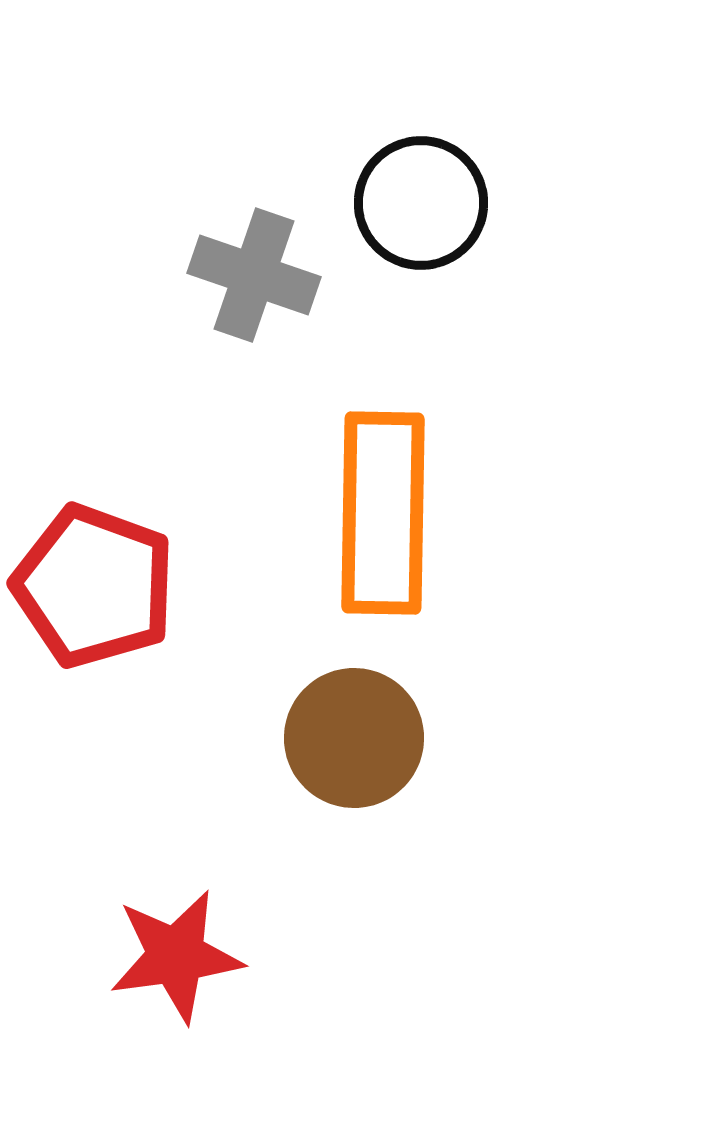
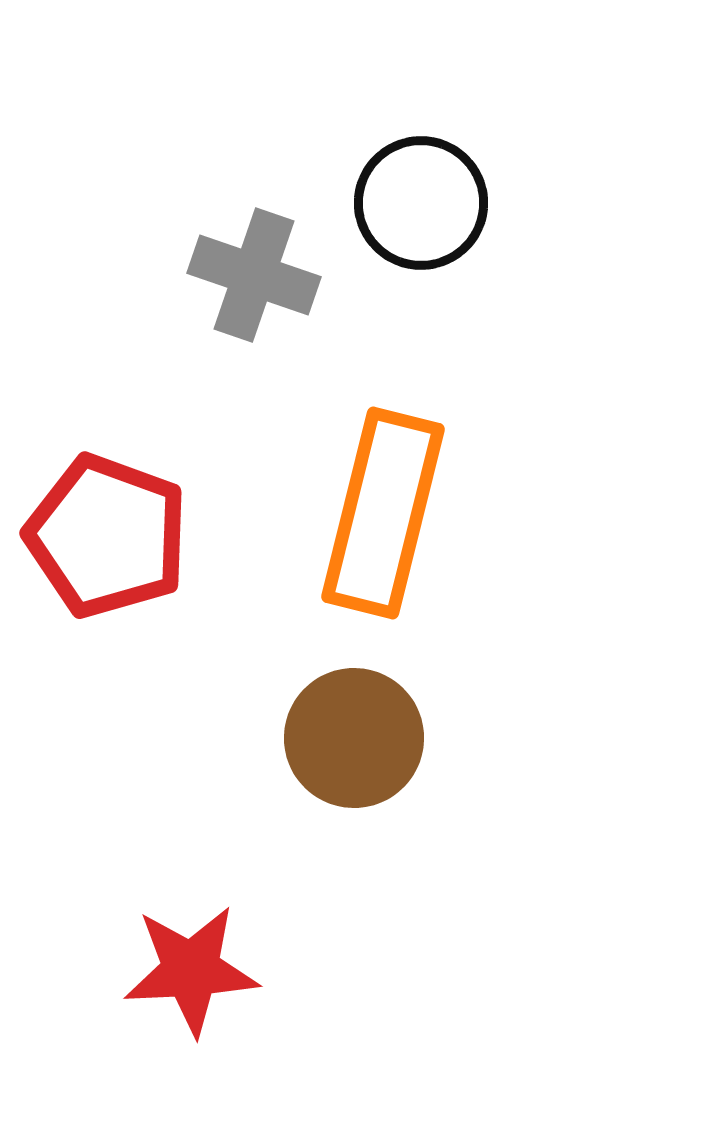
orange rectangle: rotated 13 degrees clockwise
red pentagon: moved 13 px right, 50 px up
red star: moved 15 px right, 14 px down; rotated 5 degrees clockwise
